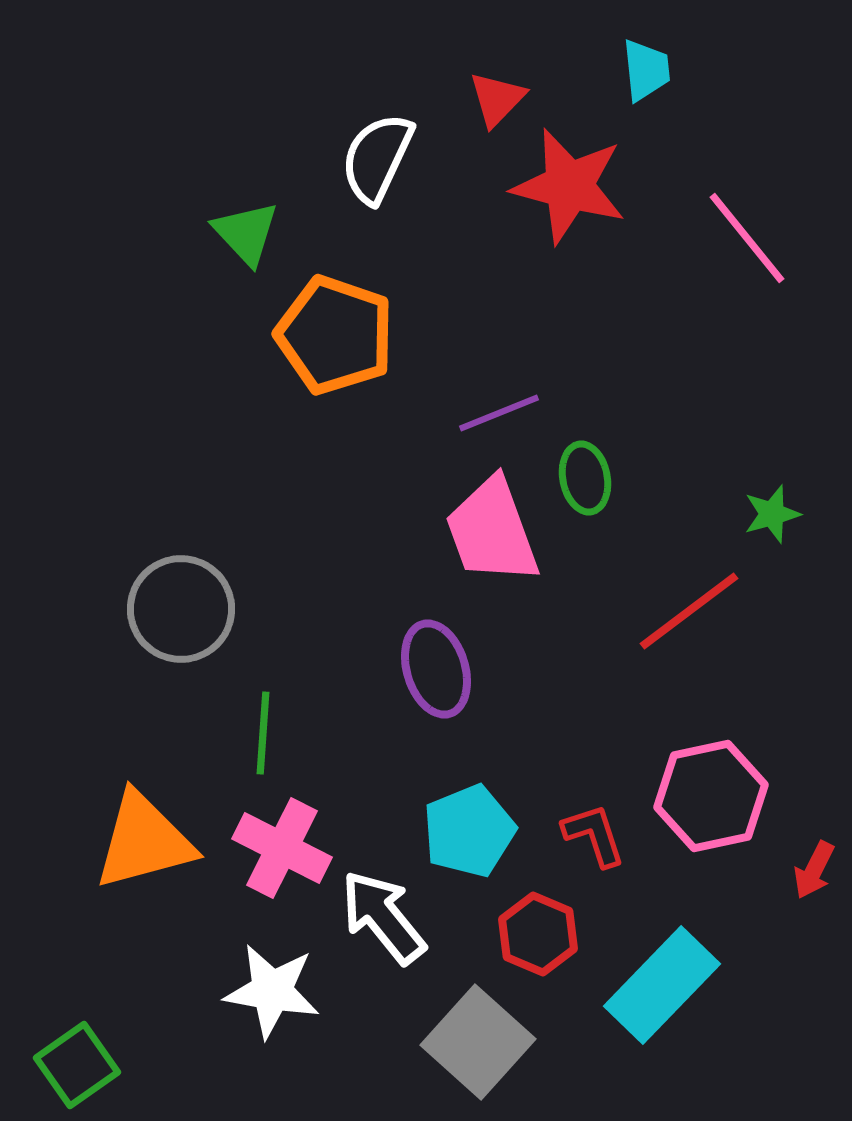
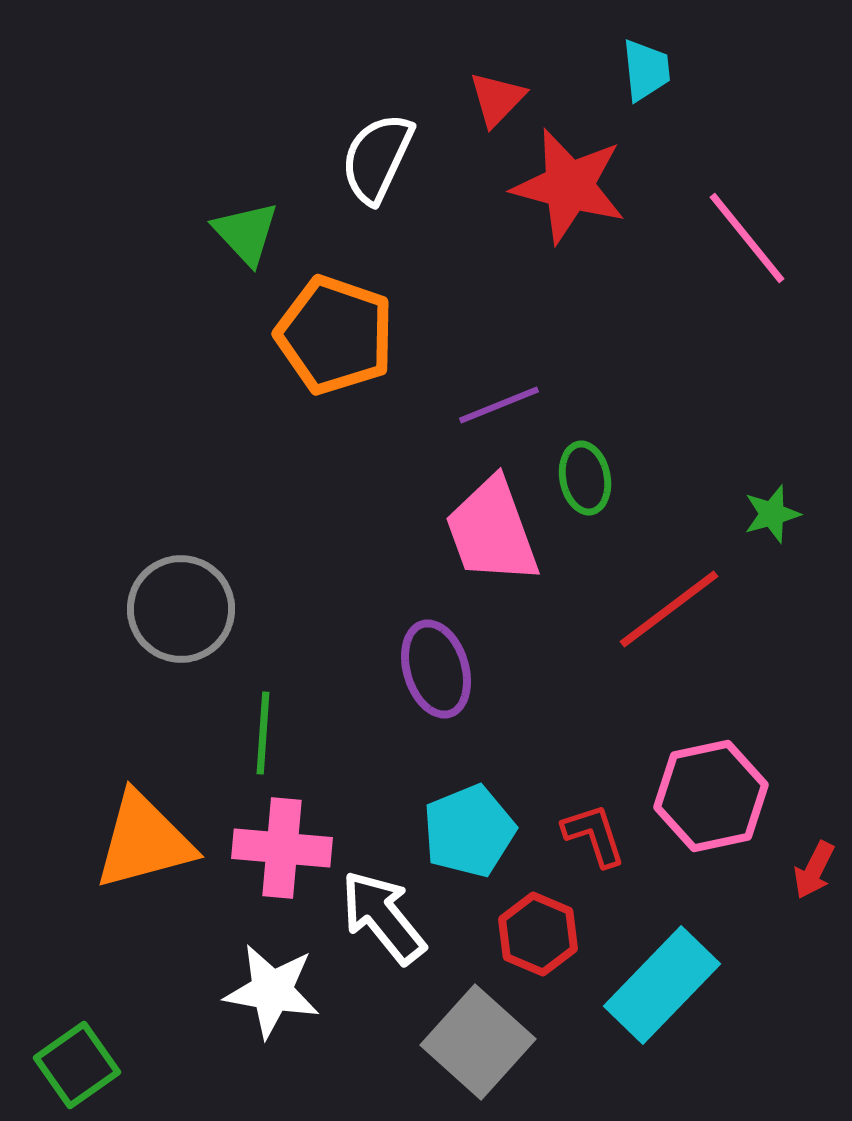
purple line: moved 8 px up
red line: moved 20 px left, 2 px up
pink cross: rotated 22 degrees counterclockwise
